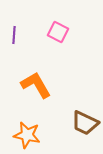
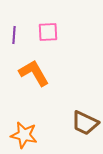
pink square: moved 10 px left; rotated 30 degrees counterclockwise
orange L-shape: moved 2 px left, 12 px up
orange star: moved 3 px left
